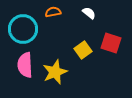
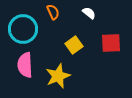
orange semicircle: rotated 77 degrees clockwise
red square: rotated 20 degrees counterclockwise
yellow square: moved 9 px left, 5 px up
yellow star: moved 3 px right, 4 px down
